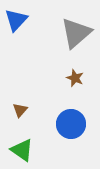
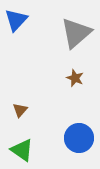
blue circle: moved 8 px right, 14 px down
